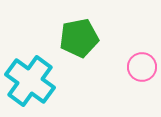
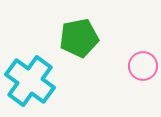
pink circle: moved 1 px right, 1 px up
